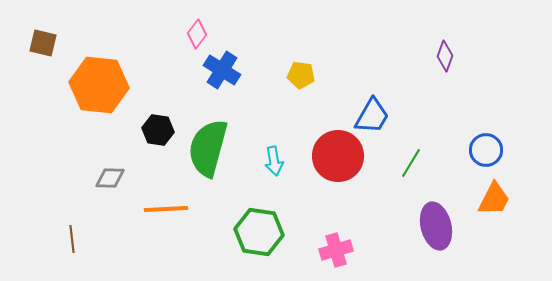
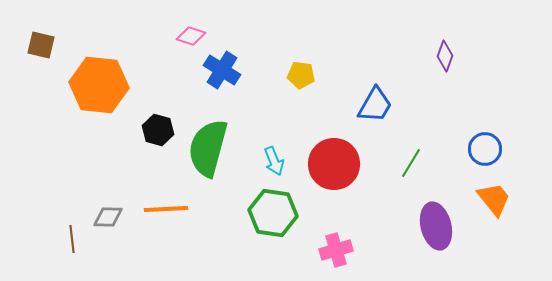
pink diamond: moved 6 px left, 2 px down; rotated 72 degrees clockwise
brown square: moved 2 px left, 2 px down
blue trapezoid: moved 3 px right, 11 px up
black hexagon: rotated 8 degrees clockwise
blue circle: moved 1 px left, 1 px up
red circle: moved 4 px left, 8 px down
cyan arrow: rotated 12 degrees counterclockwise
gray diamond: moved 2 px left, 39 px down
orange trapezoid: rotated 66 degrees counterclockwise
green hexagon: moved 14 px right, 19 px up
